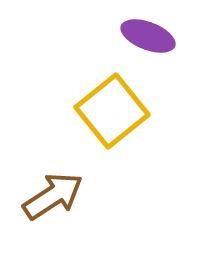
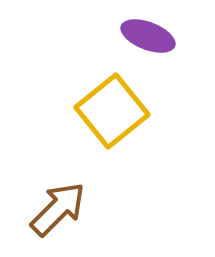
brown arrow: moved 5 px right, 13 px down; rotated 12 degrees counterclockwise
